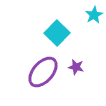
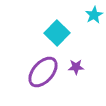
purple star: rotated 14 degrees counterclockwise
